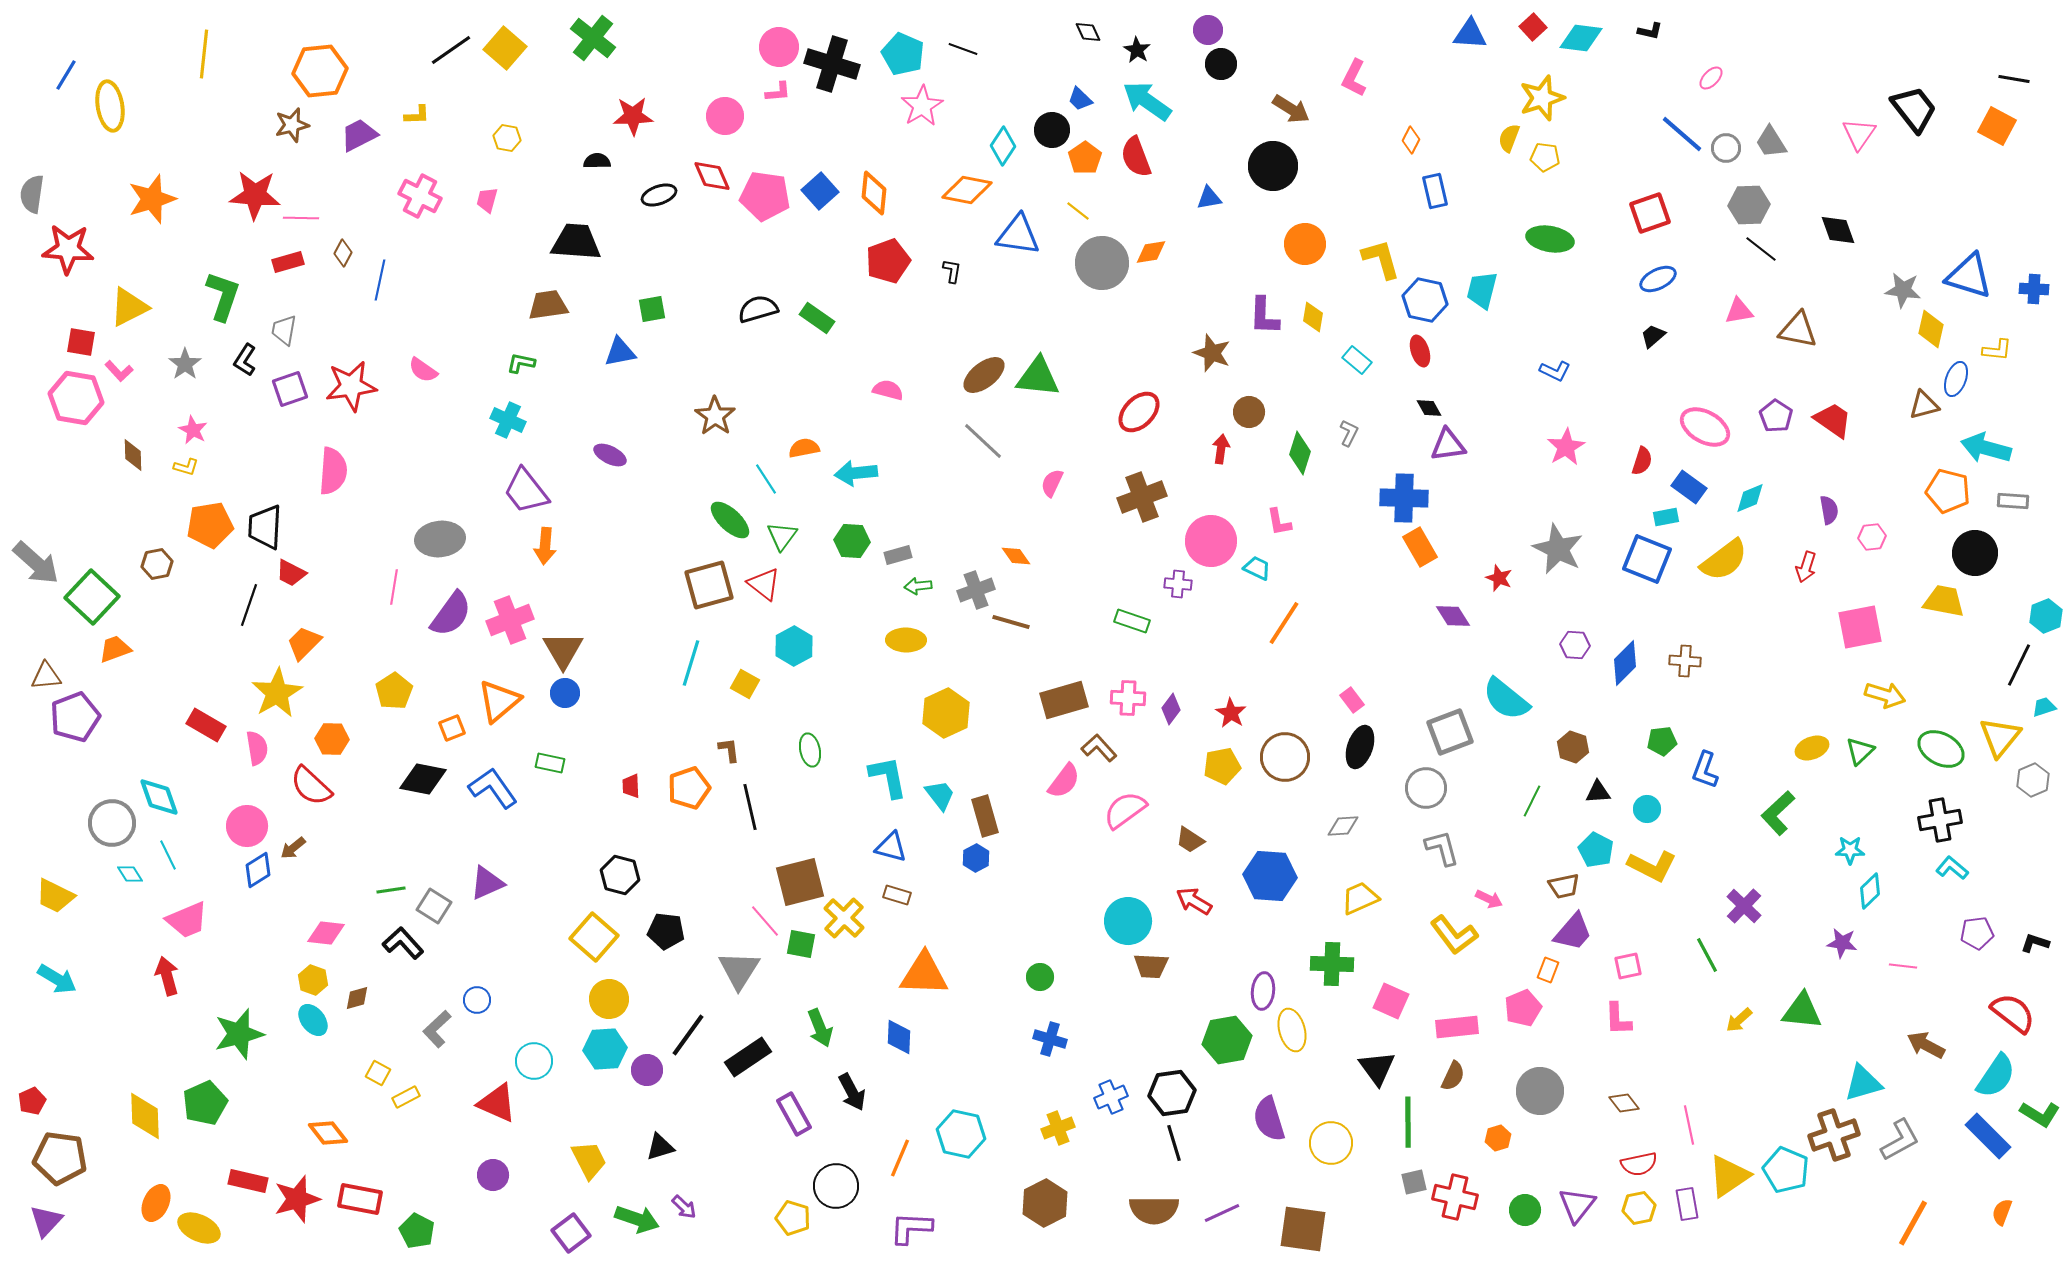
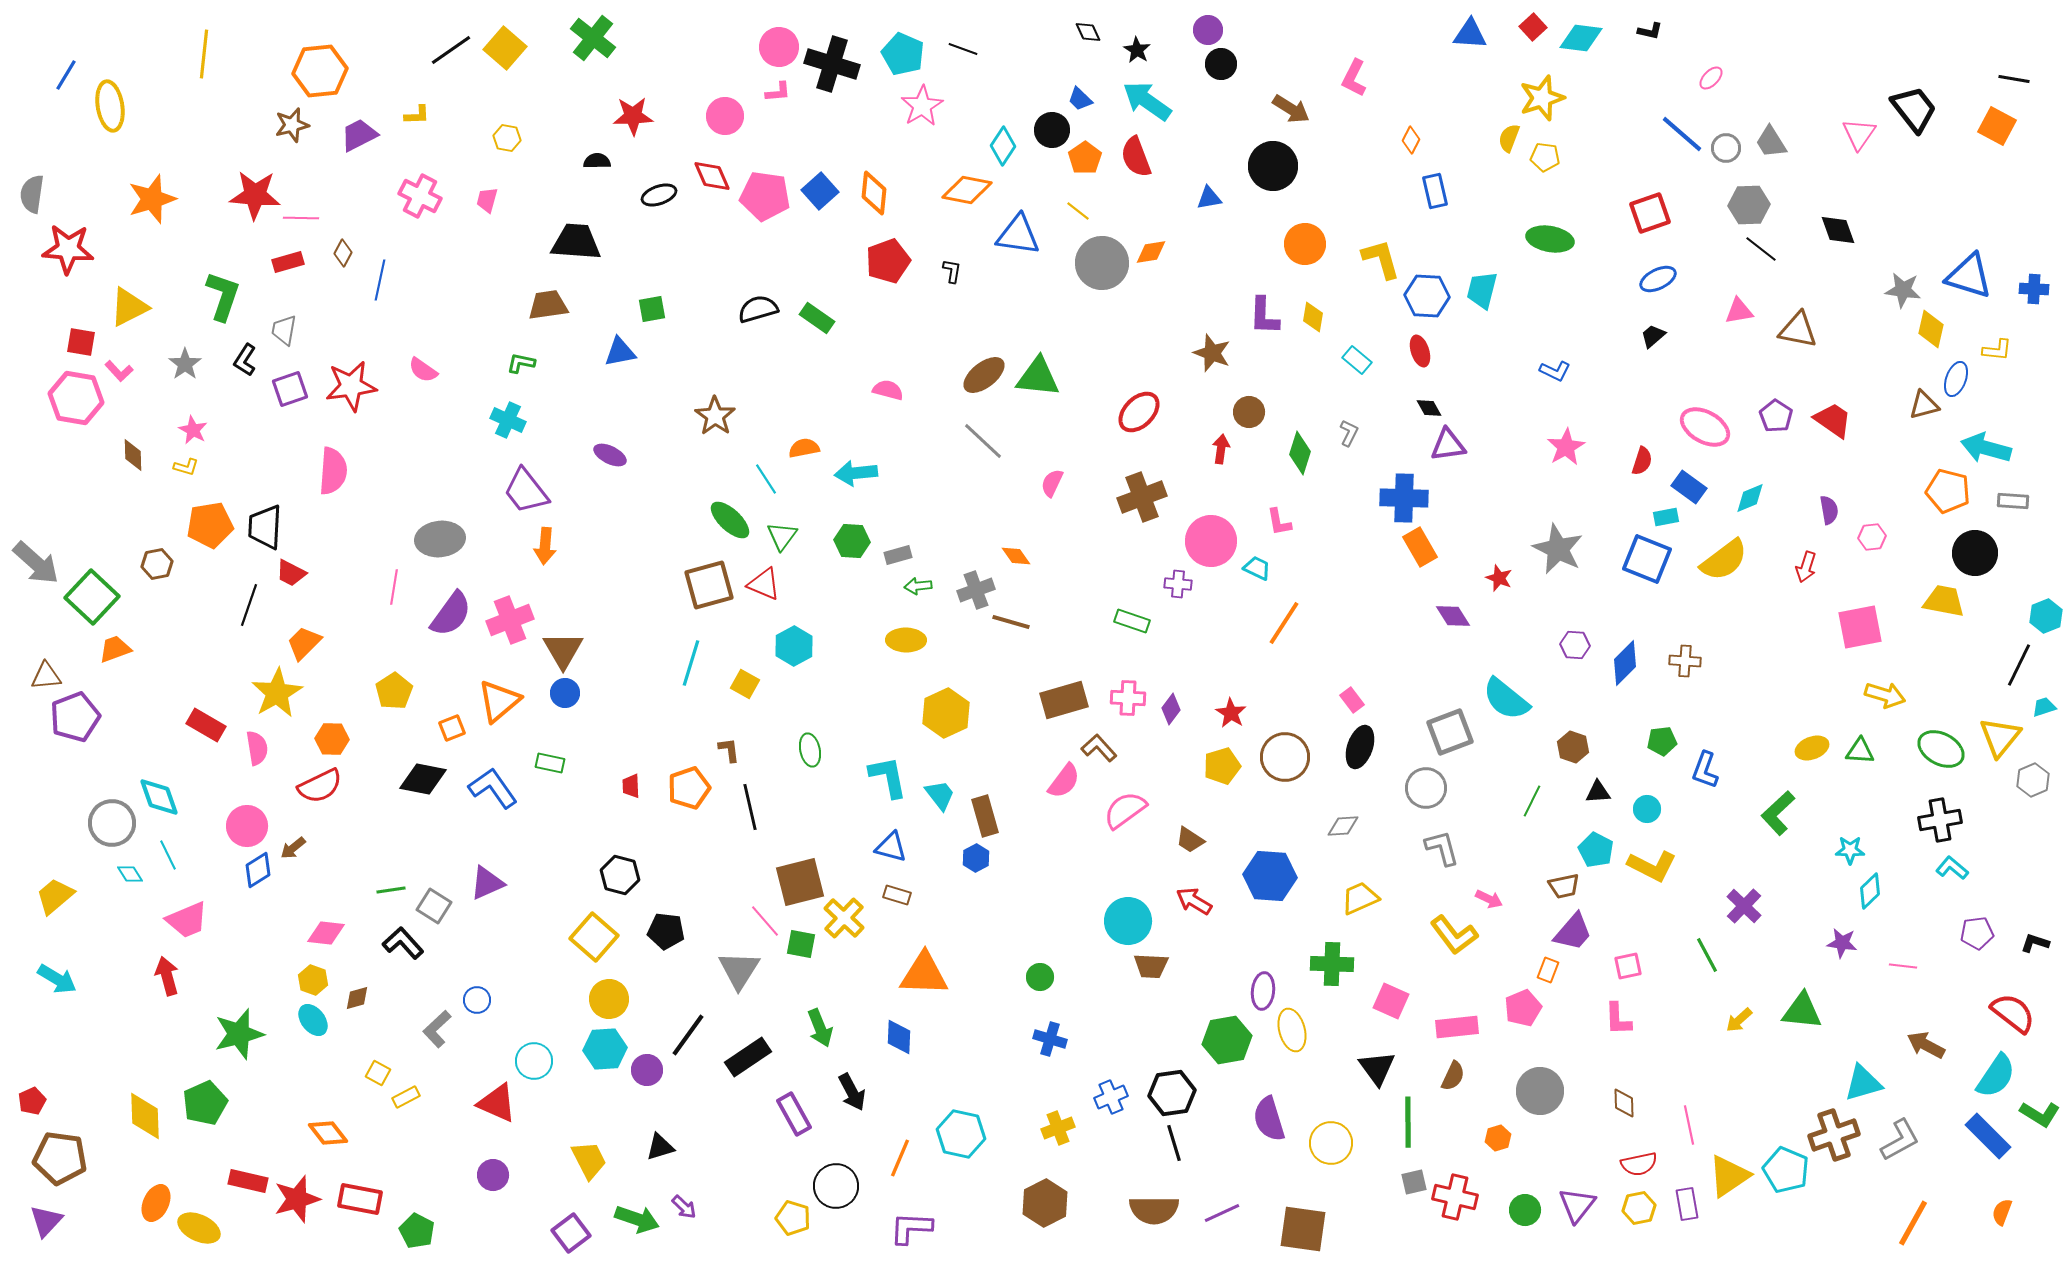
blue hexagon at (1425, 300): moved 2 px right, 4 px up; rotated 9 degrees counterclockwise
red triangle at (764, 584): rotated 15 degrees counterclockwise
green triangle at (1860, 751): rotated 48 degrees clockwise
yellow pentagon at (1222, 766): rotated 6 degrees counterclockwise
red semicircle at (311, 786): moved 9 px right; rotated 69 degrees counterclockwise
yellow trapezoid at (55, 896): rotated 114 degrees clockwise
brown diamond at (1624, 1103): rotated 36 degrees clockwise
